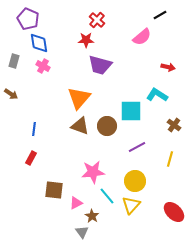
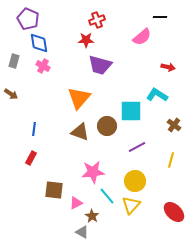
black line: moved 2 px down; rotated 32 degrees clockwise
red cross: rotated 28 degrees clockwise
brown triangle: moved 6 px down
yellow line: moved 1 px right, 1 px down
gray triangle: rotated 24 degrees counterclockwise
